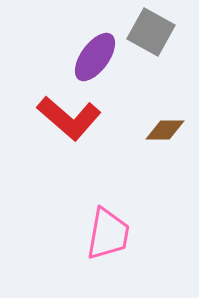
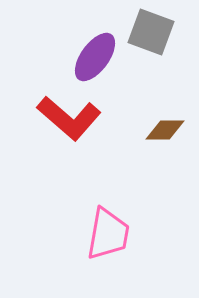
gray square: rotated 9 degrees counterclockwise
